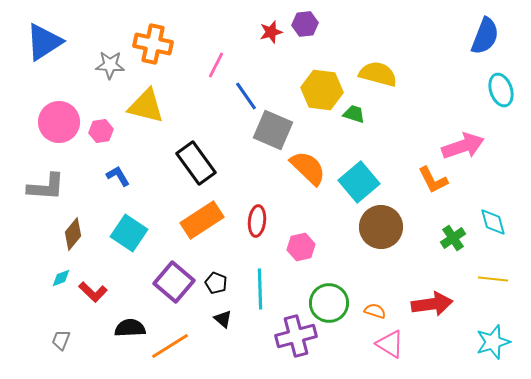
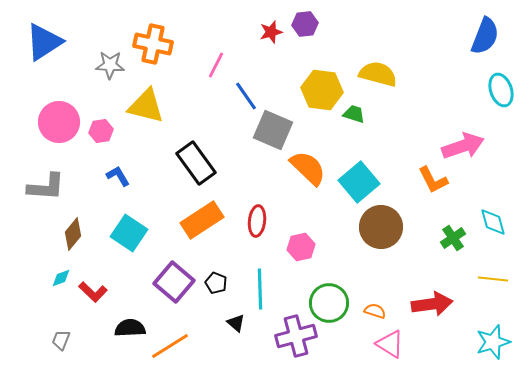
black triangle at (223, 319): moved 13 px right, 4 px down
